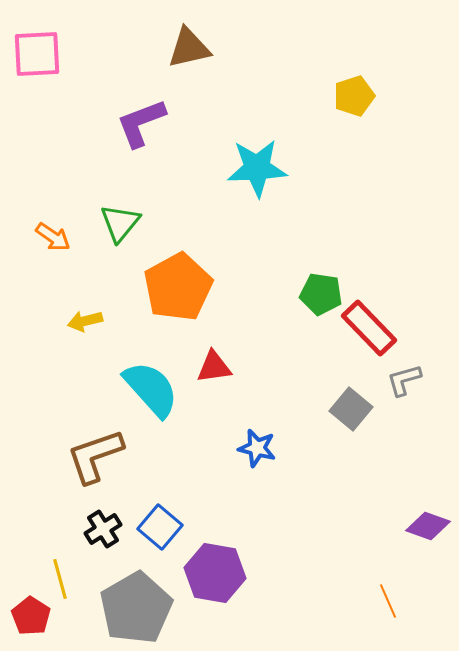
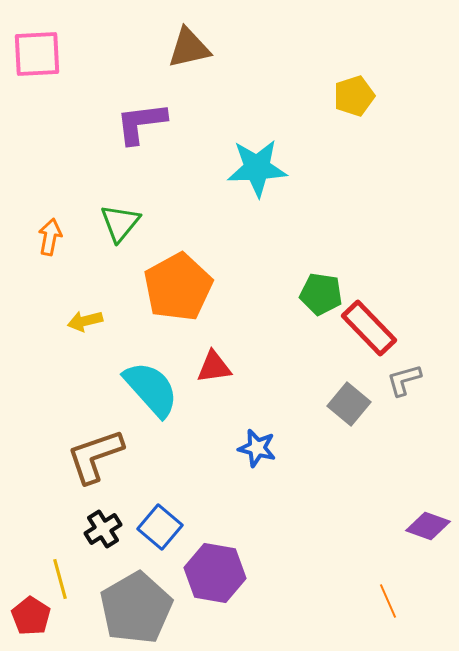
purple L-shape: rotated 14 degrees clockwise
orange arrow: moved 3 px left; rotated 114 degrees counterclockwise
gray square: moved 2 px left, 5 px up
